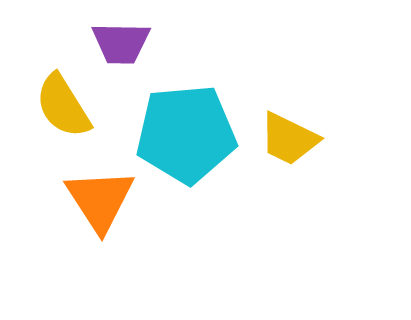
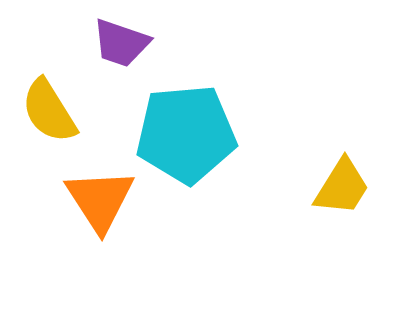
purple trapezoid: rotated 18 degrees clockwise
yellow semicircle: moved 14 px left, 5 px down
yellow trapezoid: moved 53 px right, 48 px down; rotated 84 degrees counterclockwise
